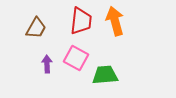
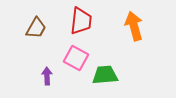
orange arrow: moved 19 px right, 5 px down
purple arrow: moved 12 px down
